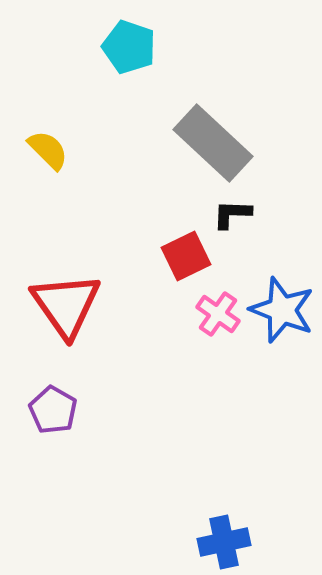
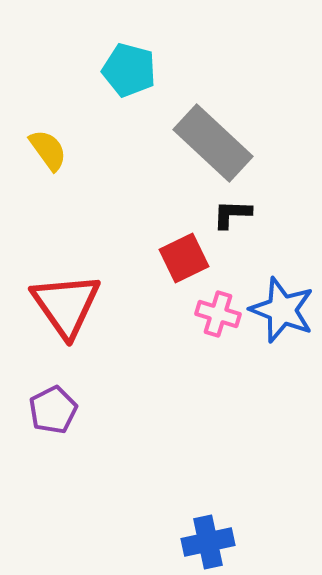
cyan pentagon: moved 23 px down; rotated 4 degrees counterclockwise
yellow semicircle: rotated 9 degrees clockwise
red square: moved 2 px left, 2 px down
pink cross: rotated 18 degrees counterclockwise
purple pentagon: rotated 15 degrees clockwise
blue cross: moved 16 px left
